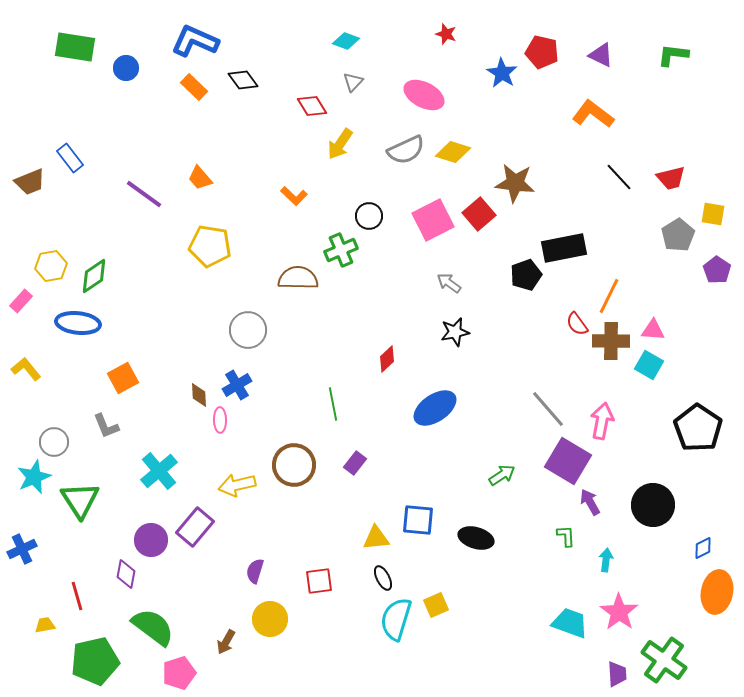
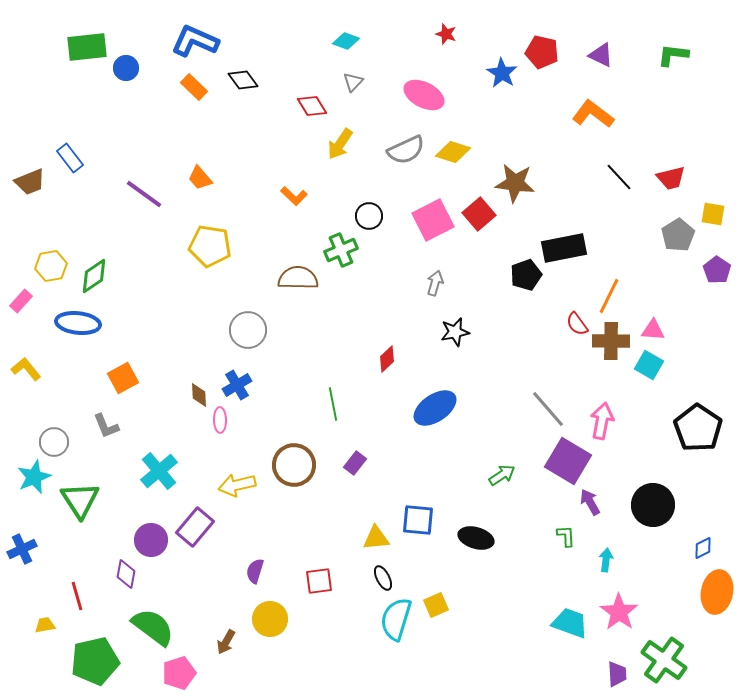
green rectangle at (75, 47): moved 12 px right; rotated 15 degrees counterclockwise
gray arrow at (449, 283): moved 14 px left; rotated 70 degrees clockwise
